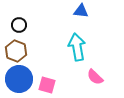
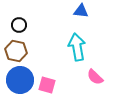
brown hexagon: rotated 10 degrees counterclockwise
blue circle: moved 1 px right, 1 px down
